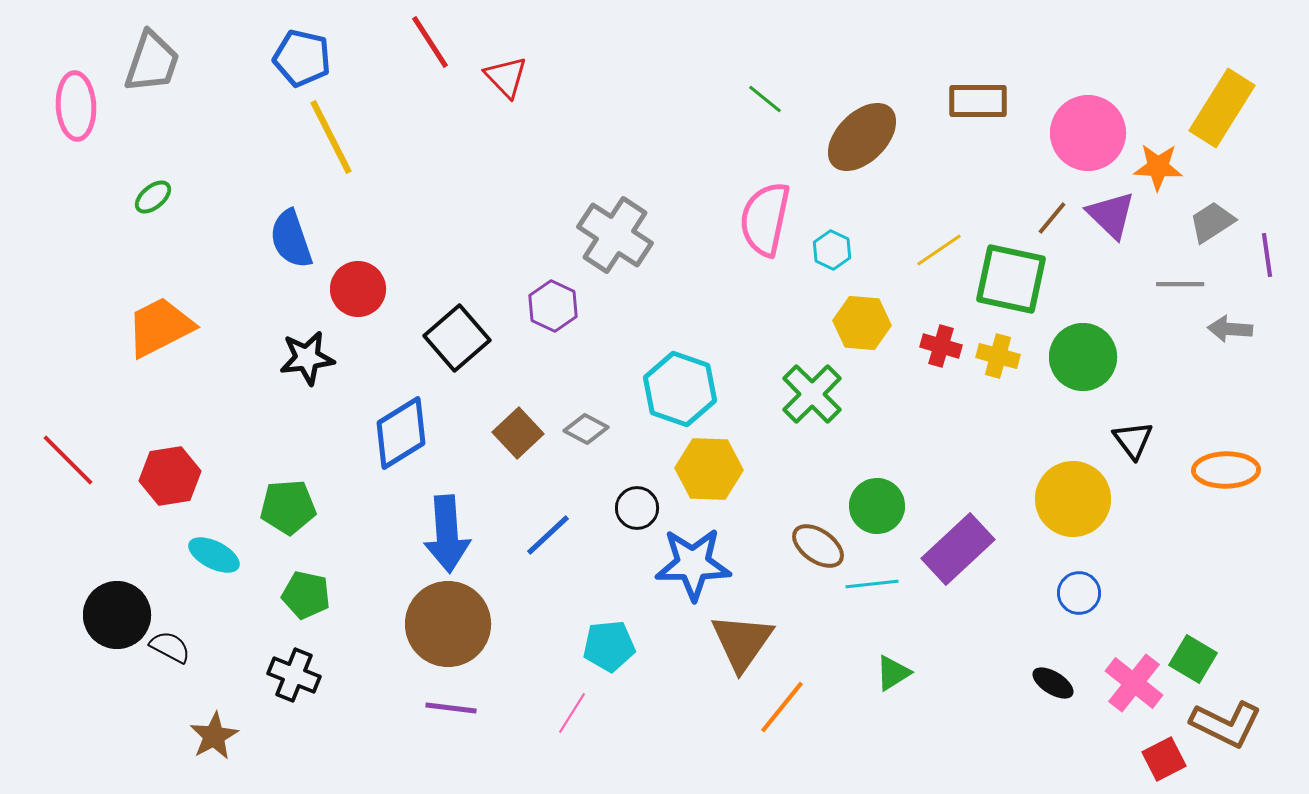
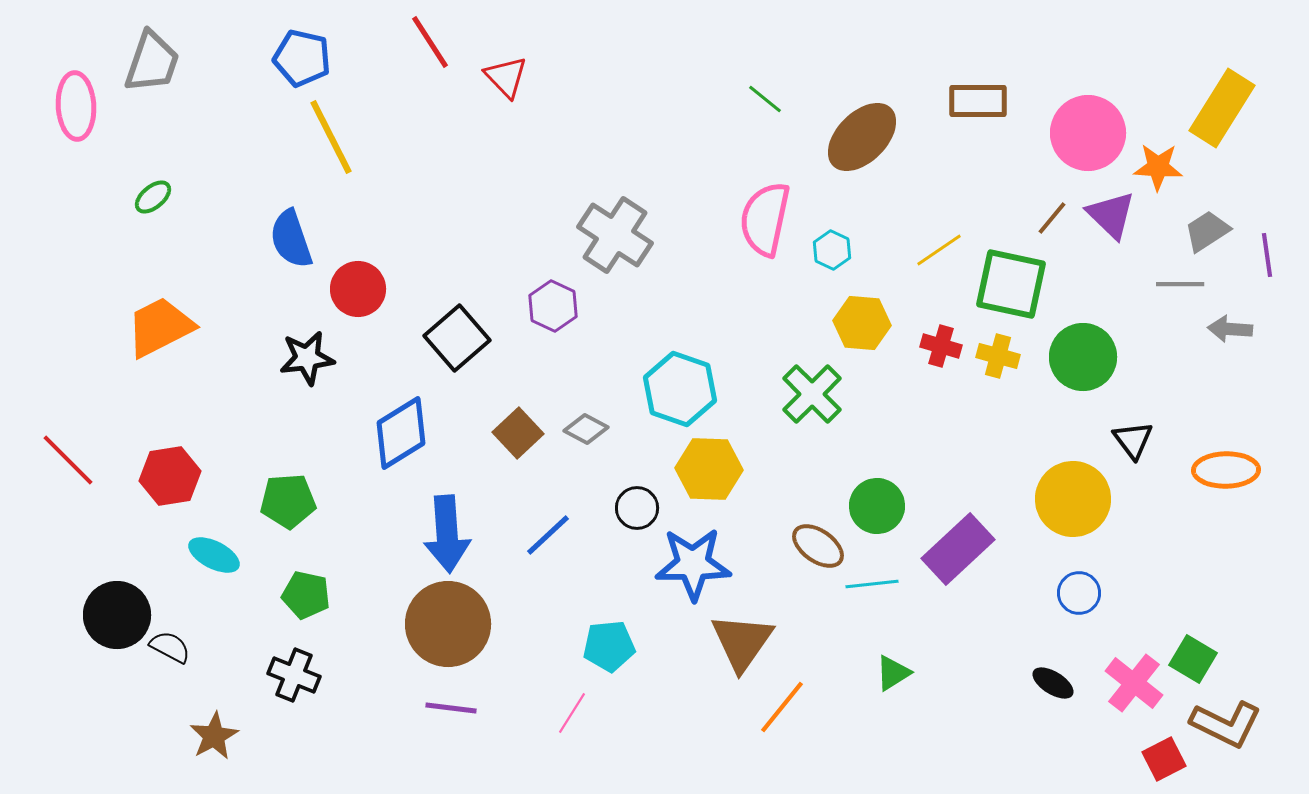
gray trapezoid at (1212, 222): moved 5 px left, 9 px down
green square at (1011, 279): moved 5 px down
green pentagon at (288, 507): moved 6 px up
